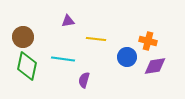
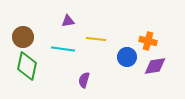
cyan line: moved 10 px up
